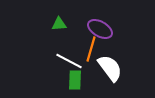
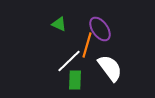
green triangle: rotated 28 degrees clockwise
purple ellipse: rotated 25 degrees clockwise
orange line: moved 4 px left, 4 px up
white line: rotated 72 degrees counterclockwise
